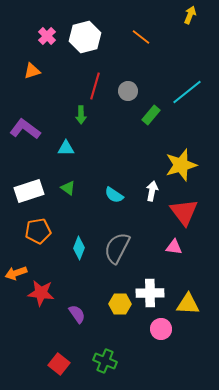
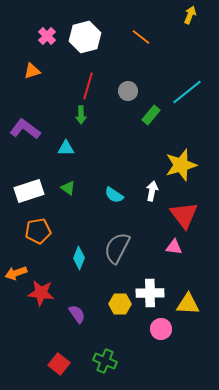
red line: moved 7 px left
red triangle: moved 3 px down
cyan diamond: moved 10 px down
